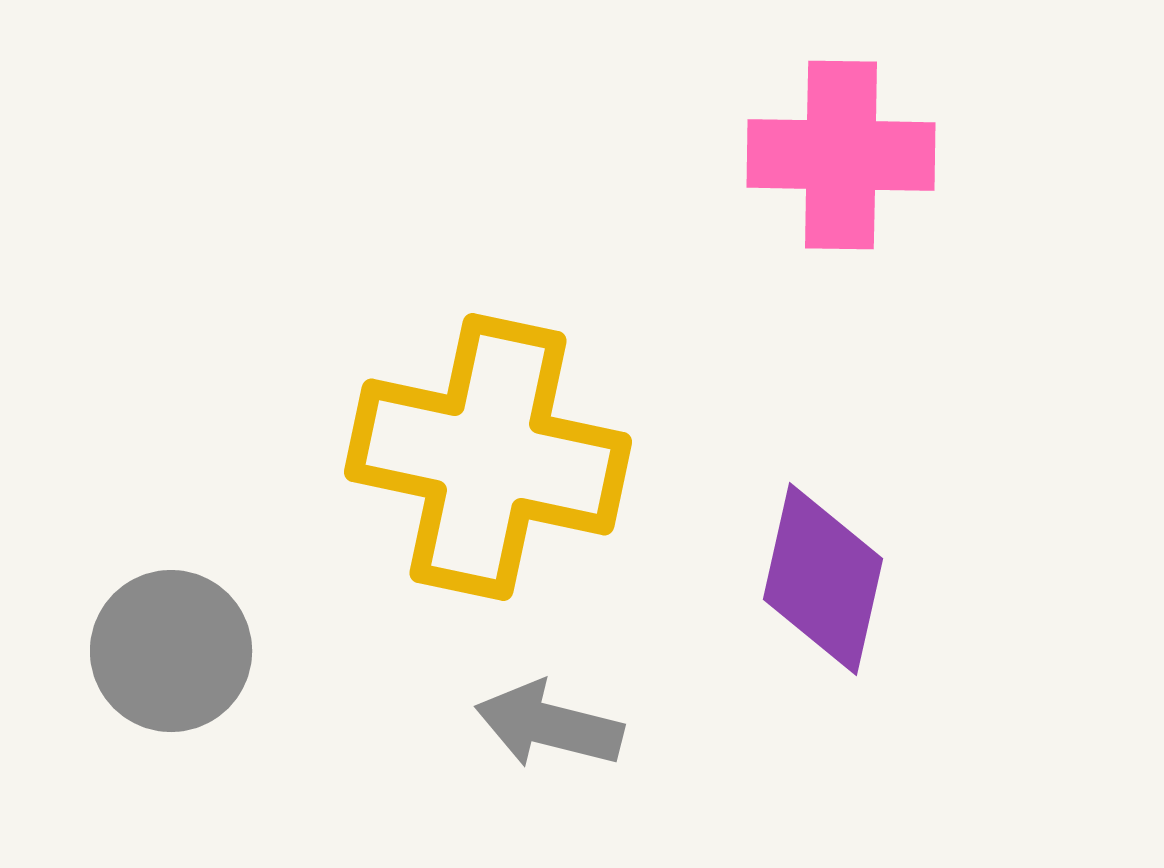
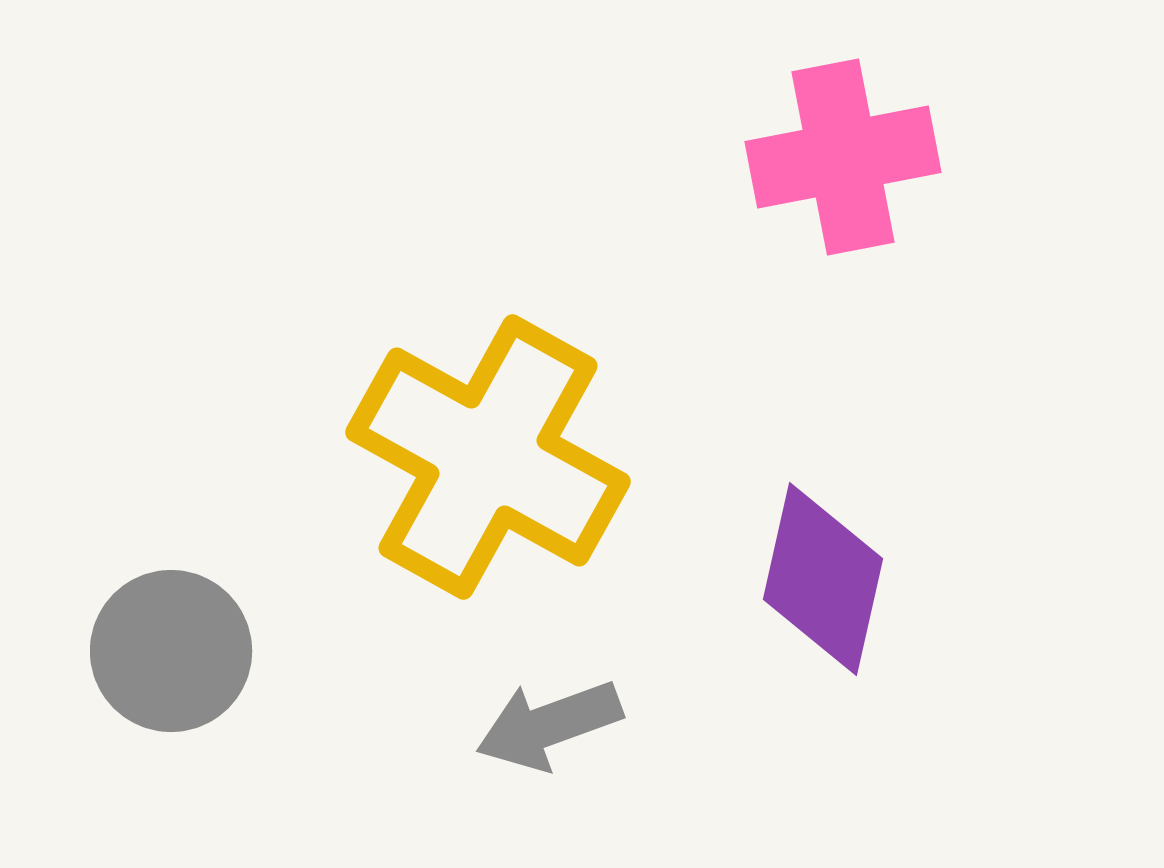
pink cross: moved 2 px right, 2 px down; rotated 12 degrees counterclockwise
yellow cross: rotated 17 degrees clockwise
gray arrow: rotated 34 degrees counterclockwise
